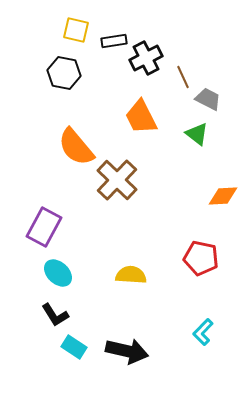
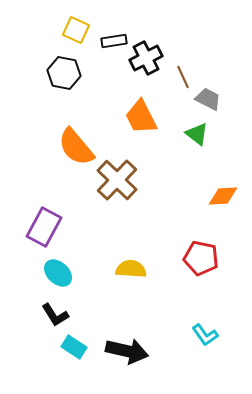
yellow square: rotated 12 degrees clockwise
yellow semicircle: moved 6 px up
cyan L-shape: moved 2 px right, 3 px down; rotated 80 degrees counterclockwise
